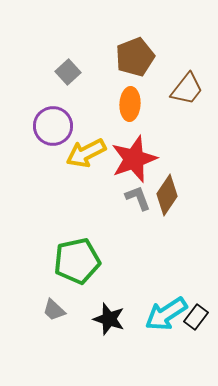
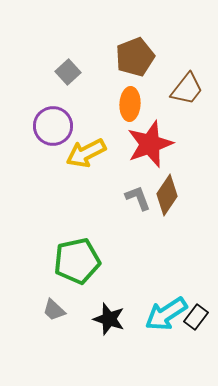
red star: moved 16 px right, 15 px up
